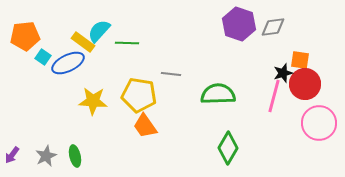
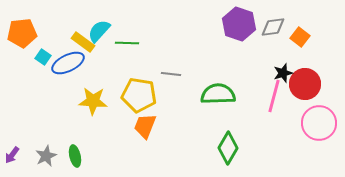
orange pentagon: moved 3 px left, 3 px up
orange square: moved 23 px up; rotated 30 degrees clockwise
orange trapezoid: rotated 56 degrees clockwise
